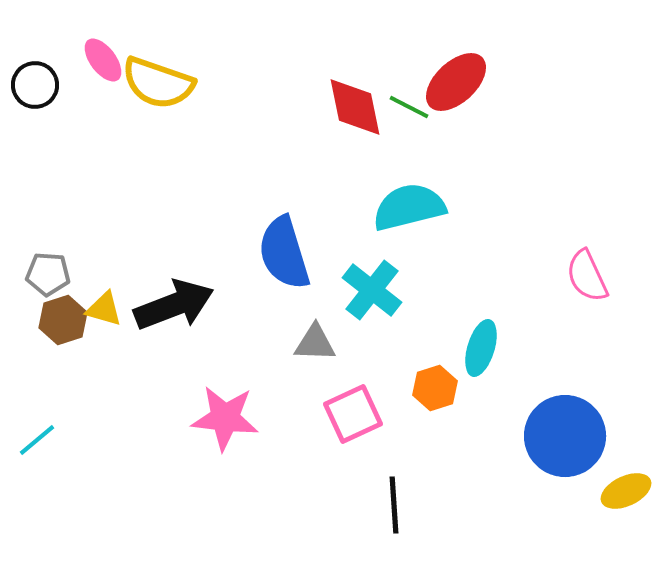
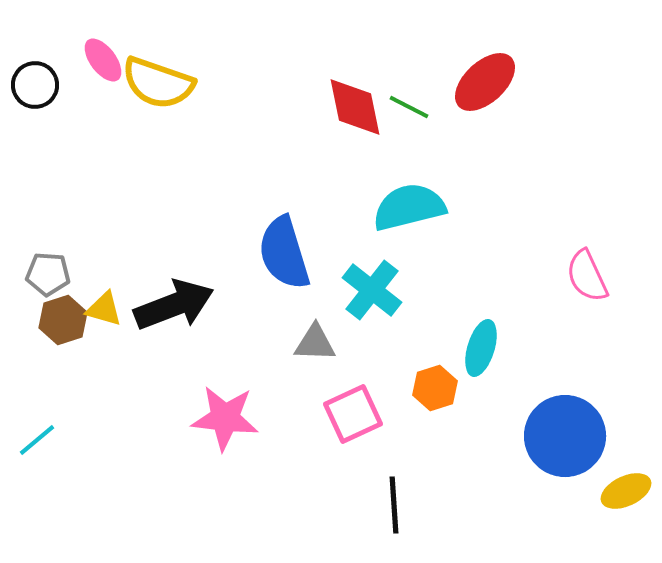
red ellipse: moved 29 px right
